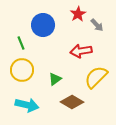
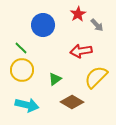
green line: moved 5 px down; rotated 24 degrees counterclockwise
